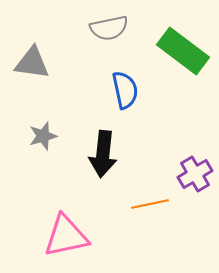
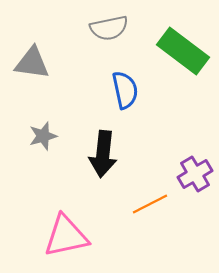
orange line: rotated 15 degrees counterclockwise
